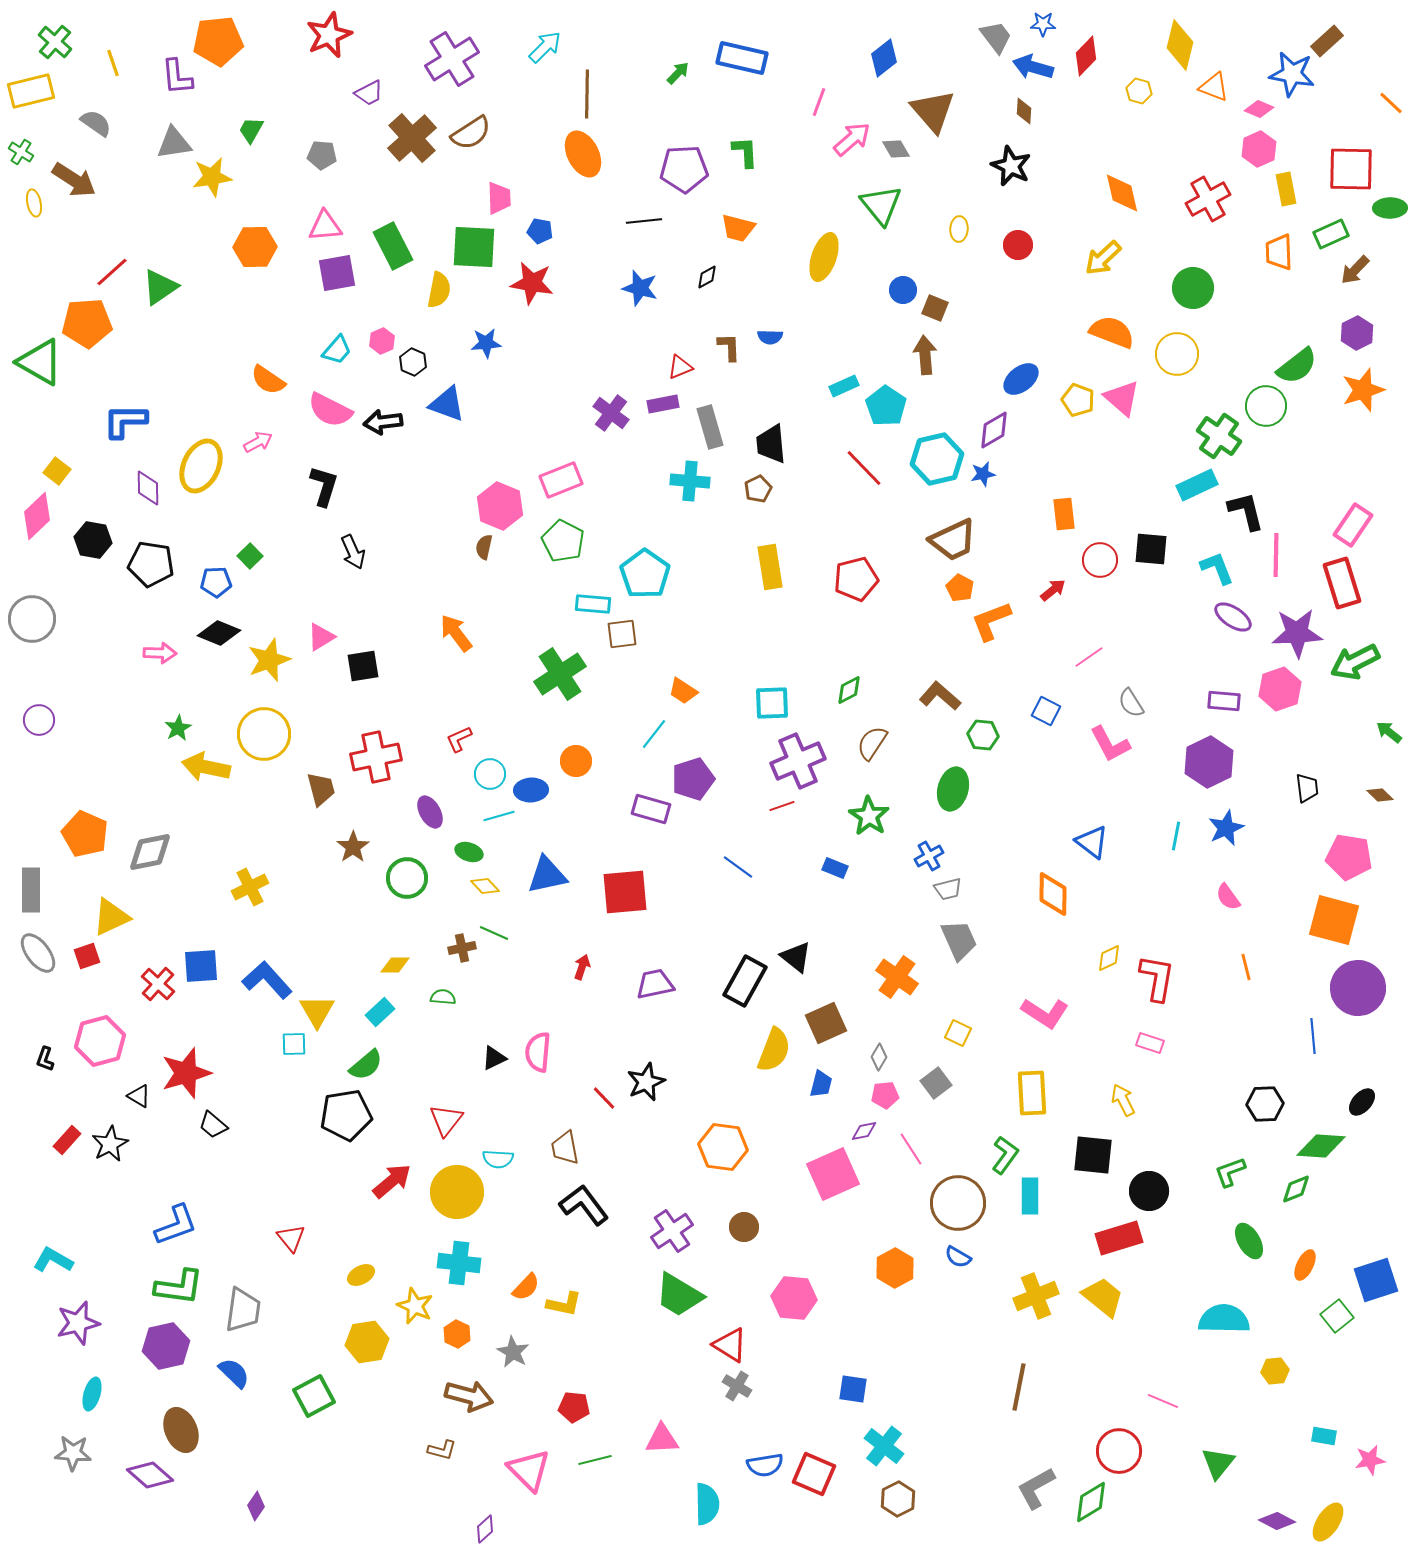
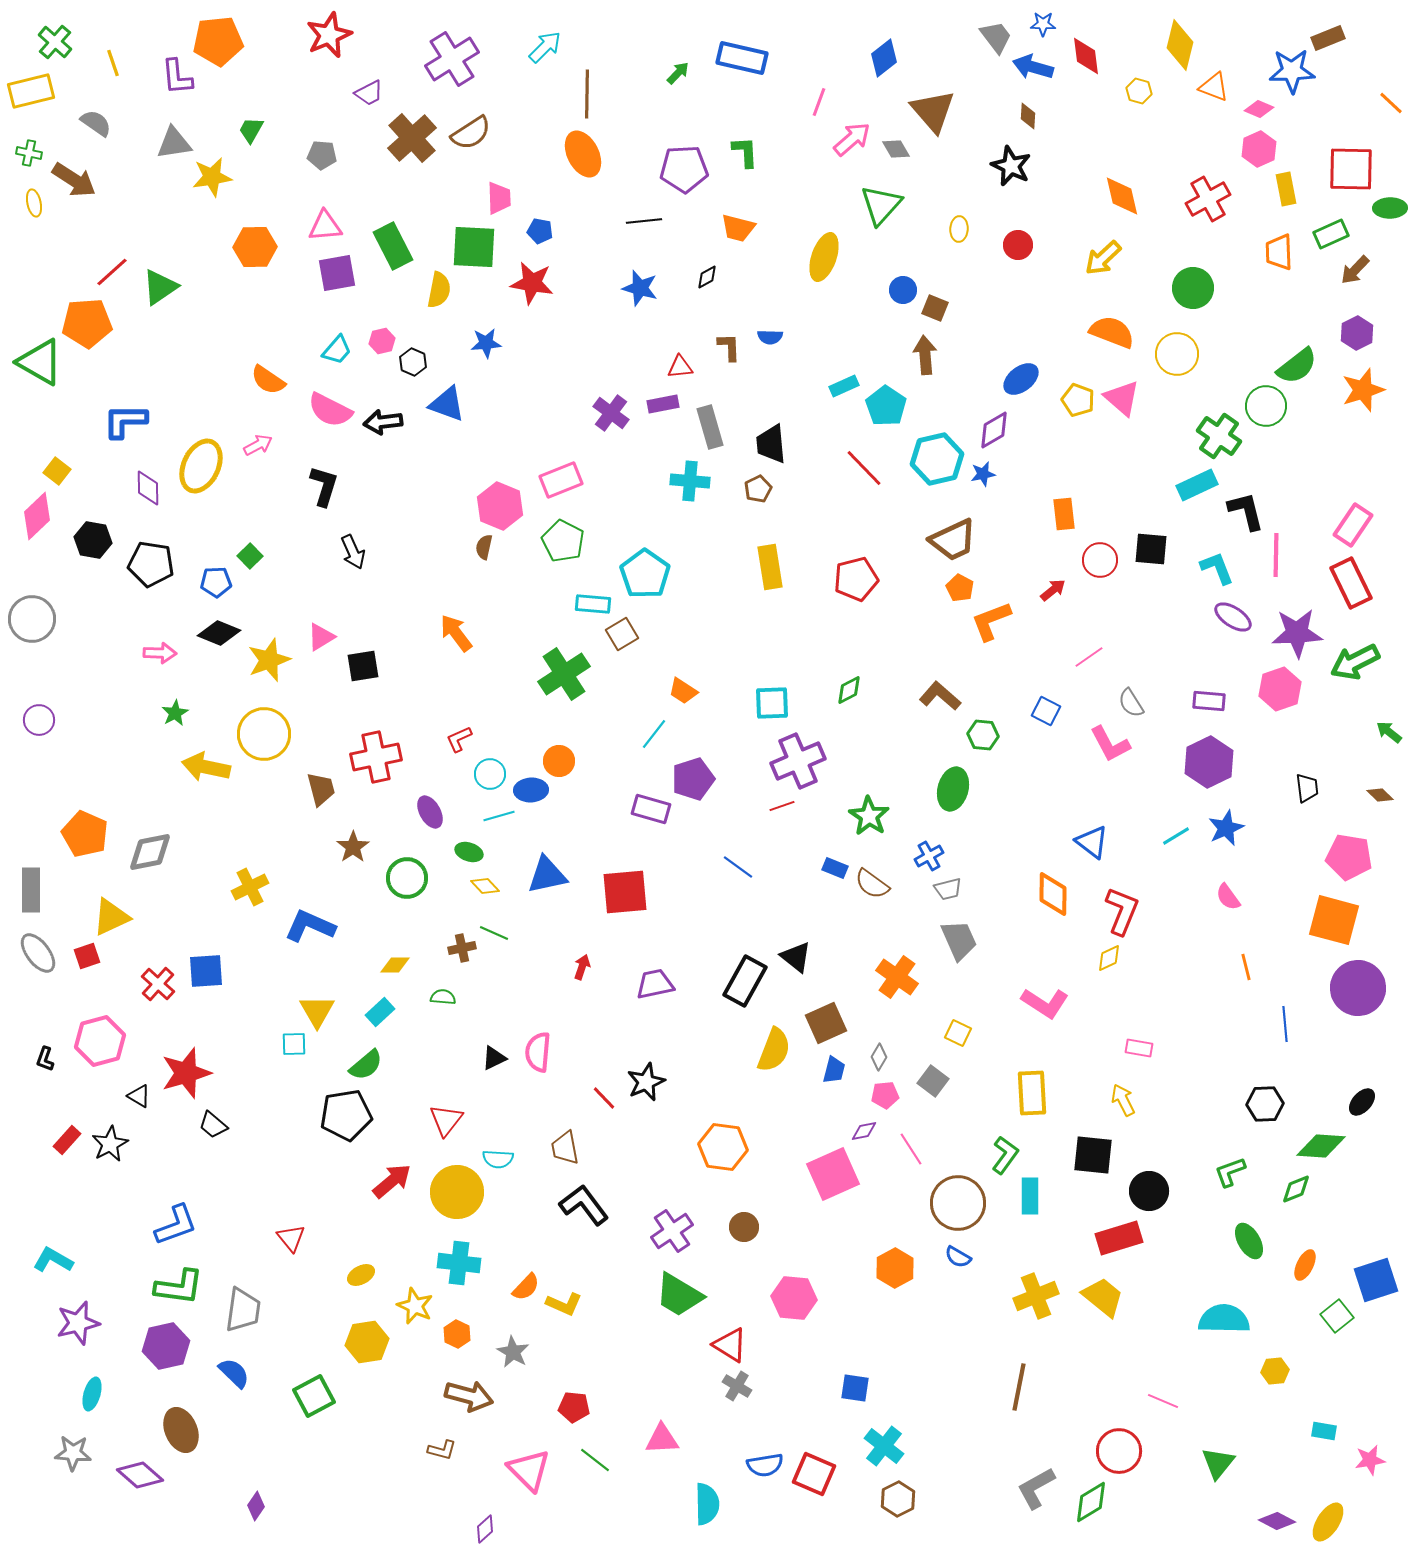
brown rectangle at (1327, 41): moved 1 px right, 3 px up; rotated 20 degrees clockwise
red diamond at (1086, 56): rotated 51 degrees counterclockwise
blue star at (1292, 74): moved 3 px up; rotated 12 degrees counterclockwise
brown diamond at (1024, 111): moved 4 px right, 5 px down
green cross at (21, 152): moved 8 px right, 1 px down; rotated 20 degrees counterclockwise
orange diamond at (1122, 193): moved 3 px down
green triangle at (881, 205): rotated 21 degrees clockwise
pink hexagon at (382, 341): rotated 10 degrees clockwise
red triangle at (680, 367): rotated 16 degrees clockwise
pink arrow at (258, 442): moved 3 px down
red rectangle at (1342, 583): moved 9 px right; rotated 9 degrees counterclockwise
brown square at (622, 634): rotated 24 degrees counterclockwise
green cross at (560, 674): moved 4 px right
purple rectangle at (1224, 701): moved 15 px left
green star at (178, 728): moved 3 px left, 15 px up
brown semicircle at (872, 743): moved 141 px down; rotated 87 degrees counterclockwise
orange circle at (576, 761): moved 17 px left
cyan line at (1176, 836): rotated 48 degrees clockwise
blue square at (201, 966): moved 5 px right, 5 px down
red L-shape at (1157, 978): moved 35 px left, 67 px up; rotated 12 degrees clockwise
blue L-shape at (267, 980): moved 43 px right, 54 px up; rotated 24 degrees counterclockwise
pink L-shape at (1045, 1013): moved 10 px up
blue line at (1313, 1036): moved 28 px left, 12 px up
pink rectangle at (1150, 1043): moved 11 px left, 5 px down; rotated 8 degrees counterclockwise
gray square at (936, 1083): moved 3 px left, 2 px up; rotated 16 degrees counterclockwise
blue trapezoid at (821, 1084): moved 13 px right, 14 px up
yellow L-shape at (564, 1304): rotated 12 degrees clockwise
blue square at (853, 1389): moved 2 px right, 1 px up
cyan rectangle at (1324, 1436): moved 5 px up
green line at (595, 1460): rotated 52 degrees clockwise
purple diamond at (150, 1475): moved 10 px left
